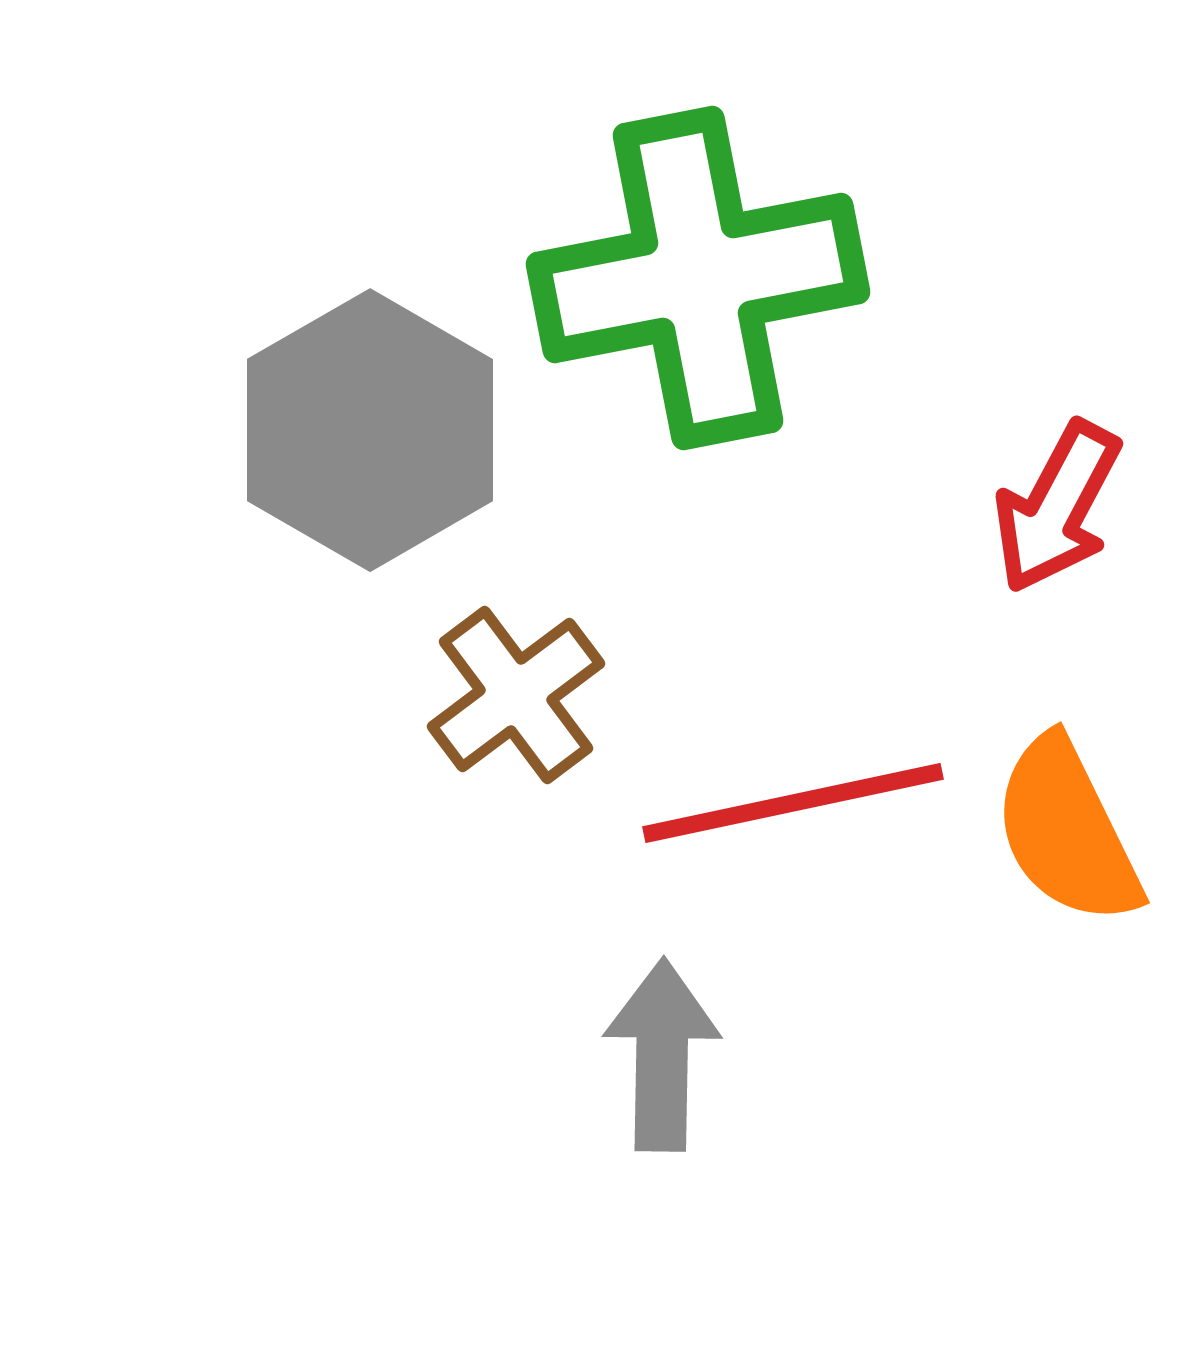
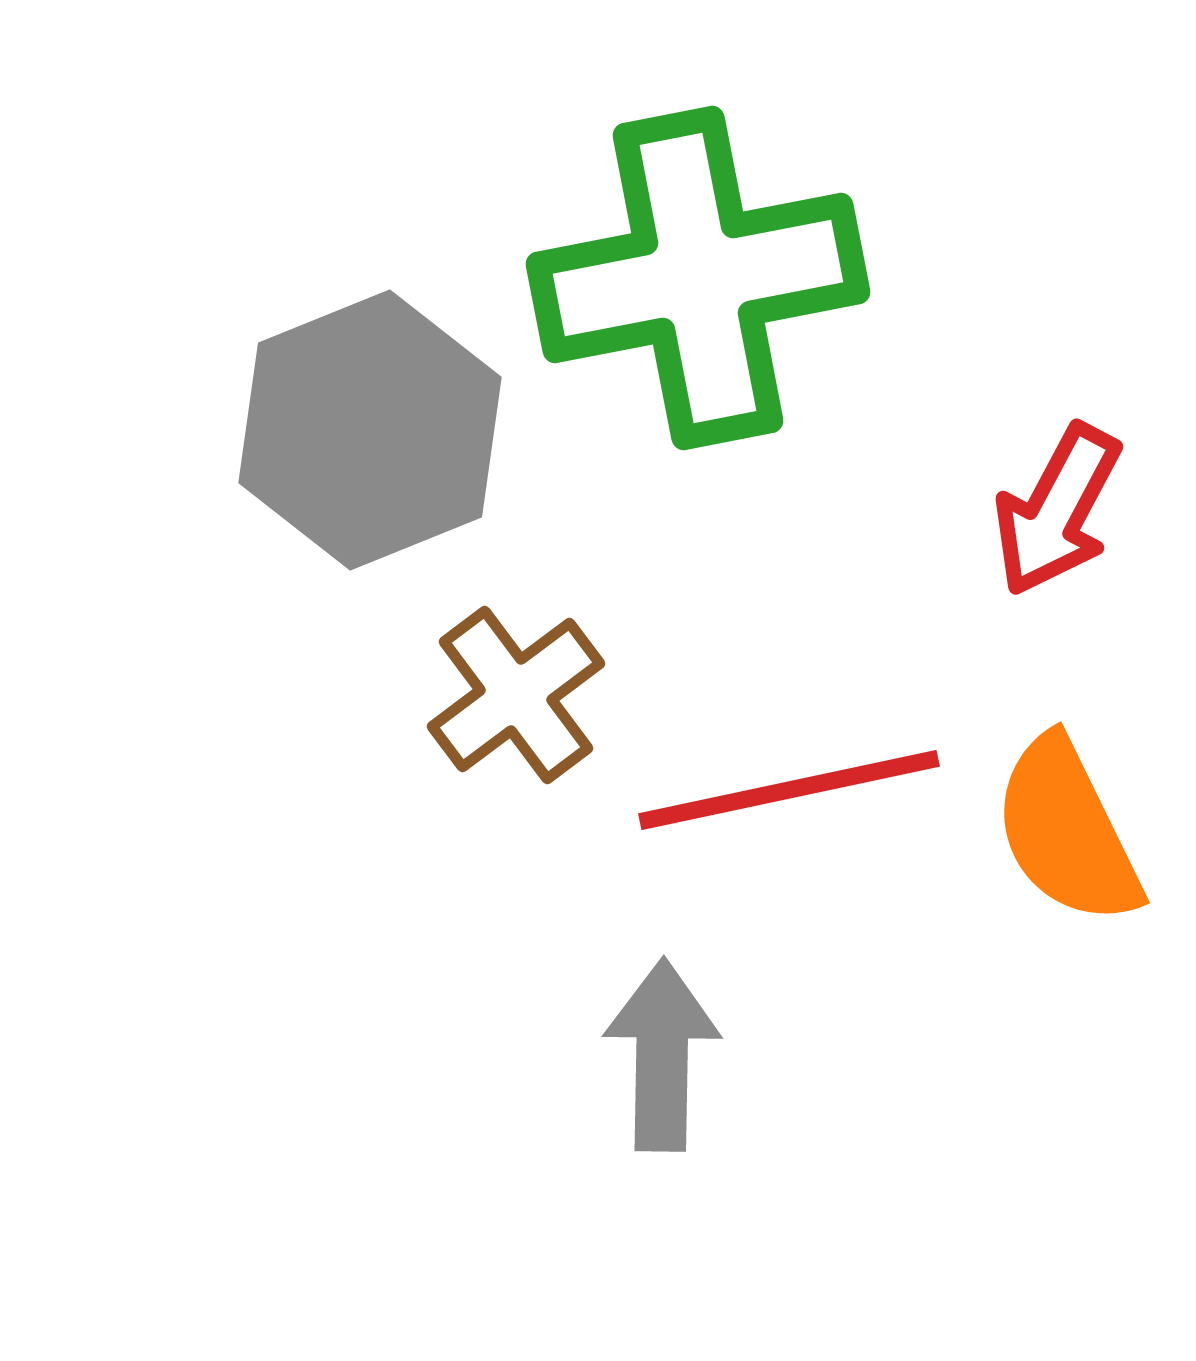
gray hexagon: rotated 8 degrees clockwise
red arrow: moved 3 px down
red line: moved 4 px left, 13 px up
